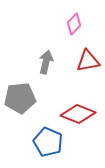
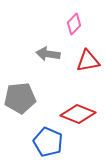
gray arrow: moved 2 px right, 8 px up; rotated 95 degrees counterclockwise
